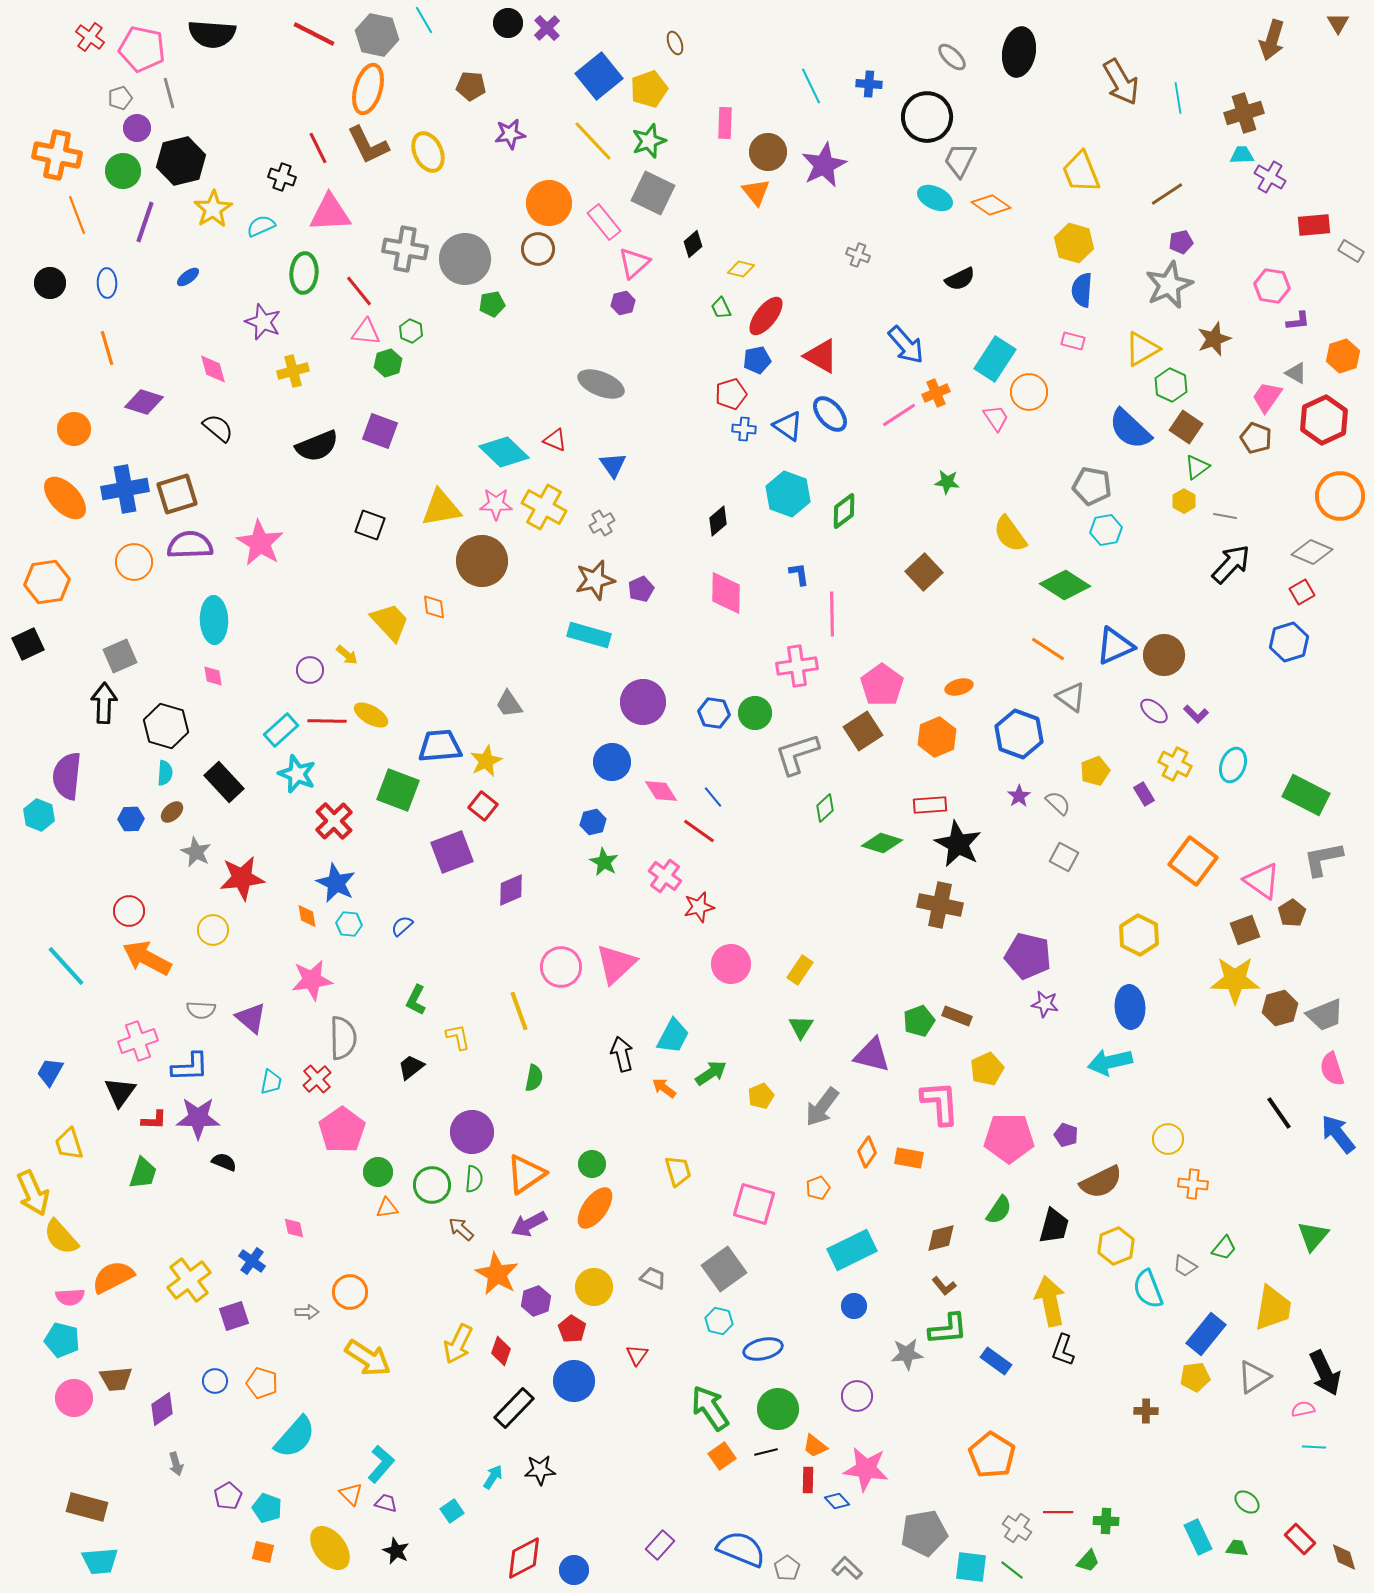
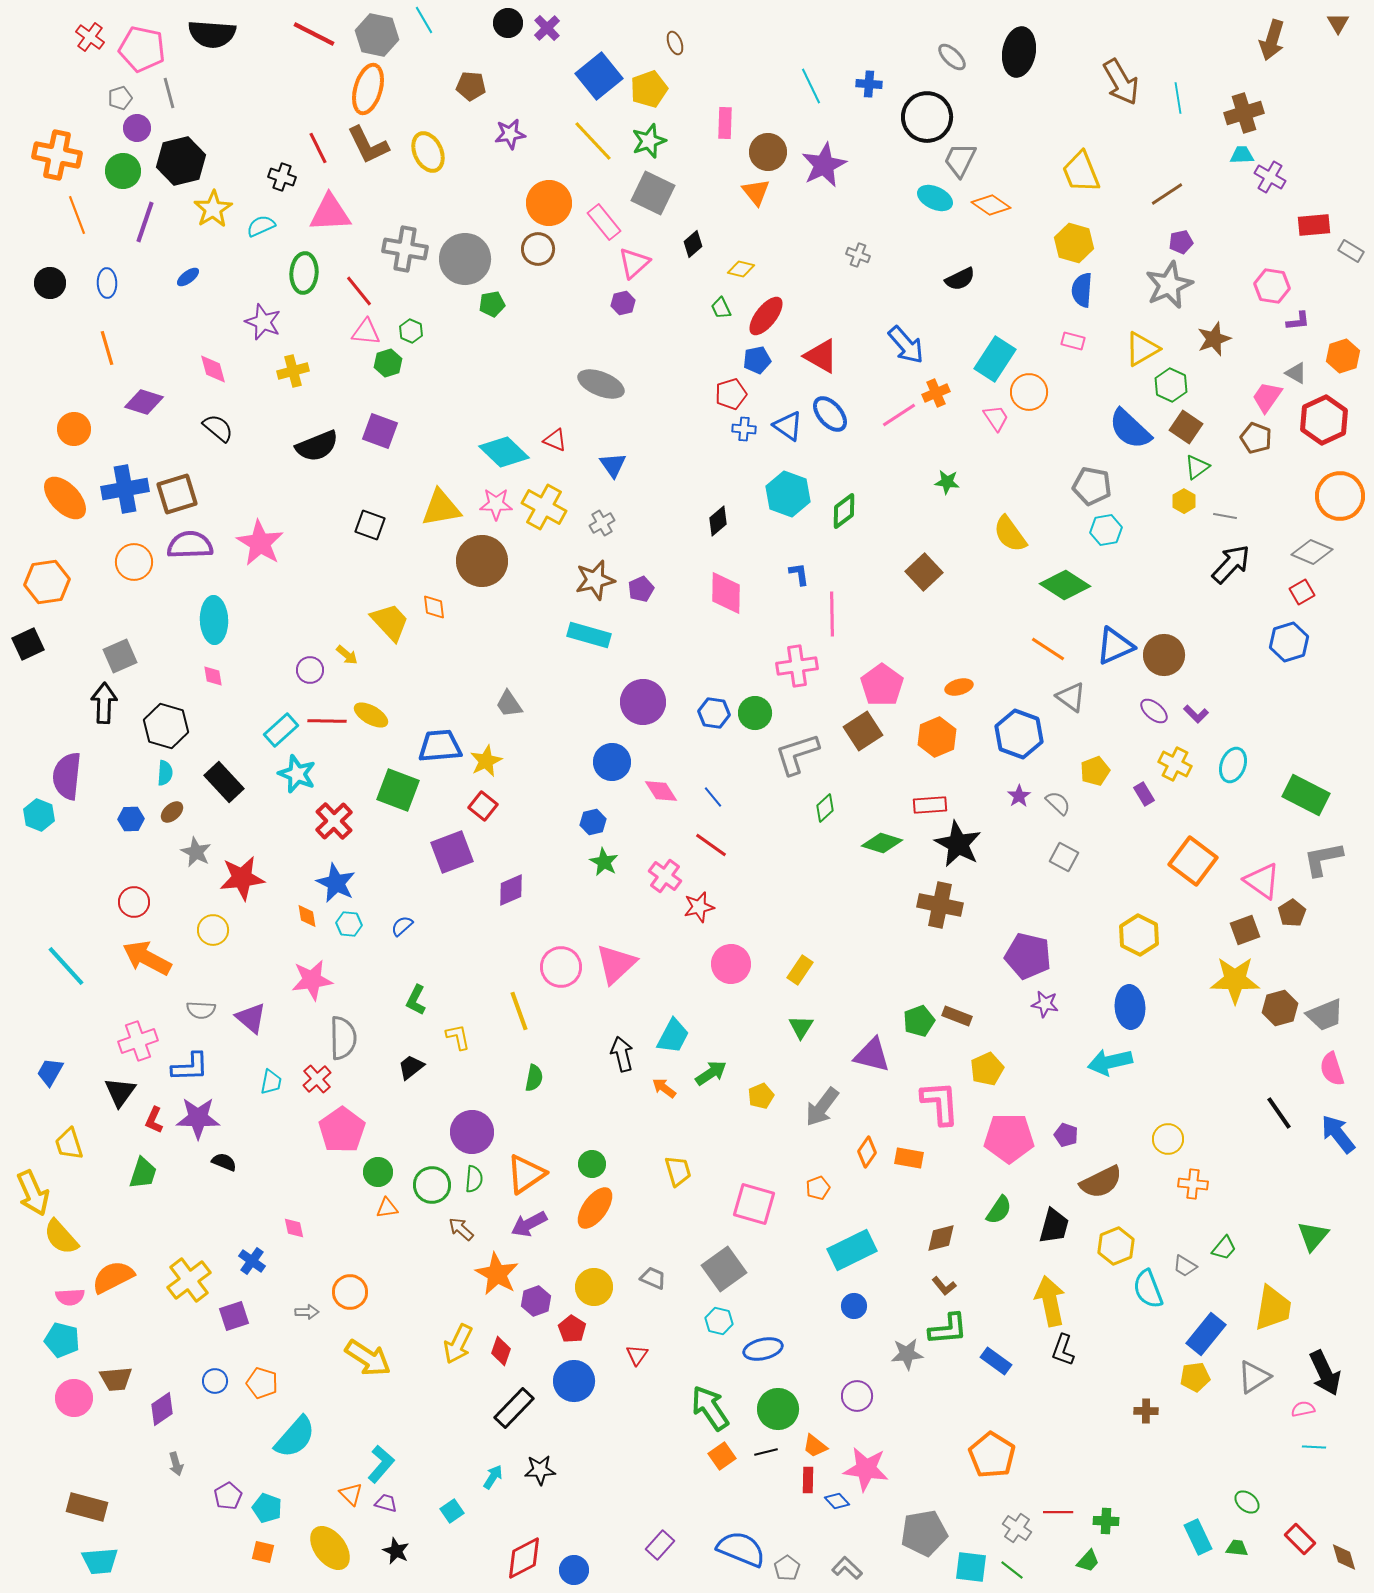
red line at (699, 831): moved 12 px right, 14 px down
red circle at (129, 911): moved 5 px right, 9 px up
red L-shape at (154, 1120): rotated 112 degrees clockwise
